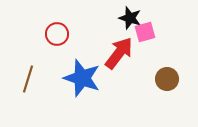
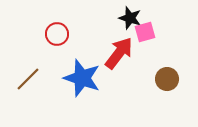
brown line: rotated 28 degrees clockwise
